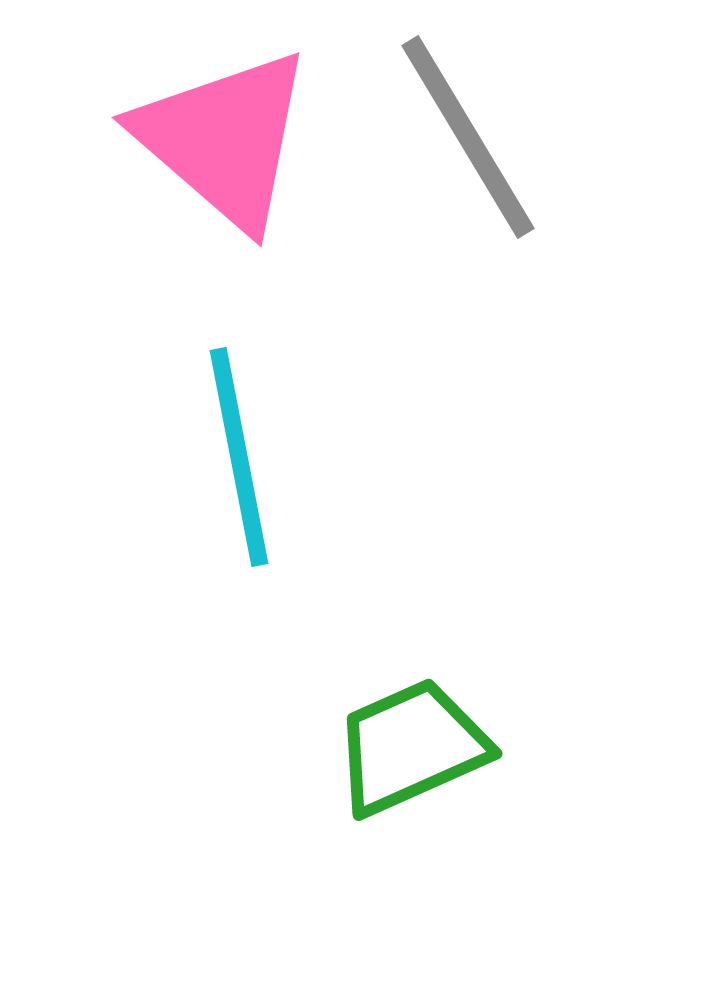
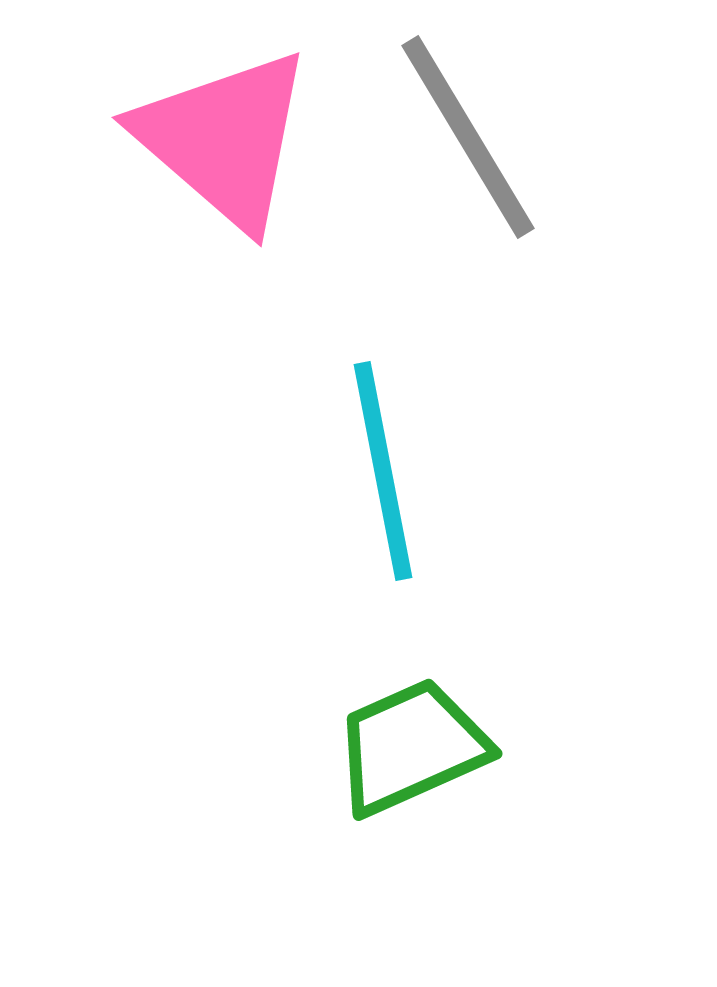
cyan line: moved 144 px right, 14 px down
